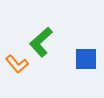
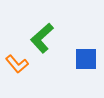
green L-shape: moved 1 px right, 4 px up
